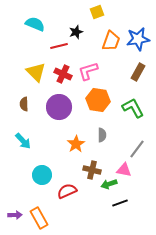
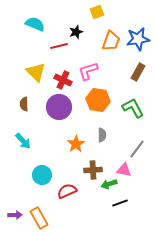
red cross: moved 6 px down
brown cross: moved 1 px right; rotated 18 degrees counterclockwise
